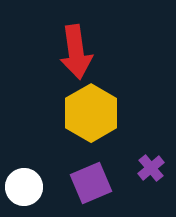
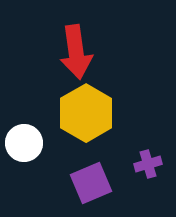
yellow hexagon: moved 5 px left
purple cross: moved 3 px left, 4 px up; rotated 24 degrees clockwise
white circle: moved 44 px up
